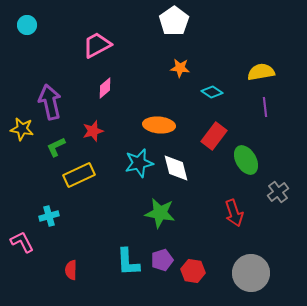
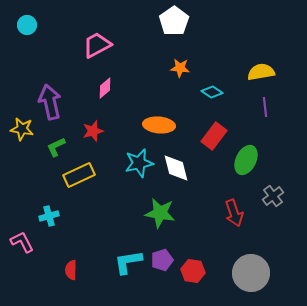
green ellipse: rotated 56 degrees clockwise
gray cross: moved 5 px left, 4 px down
cyan L-shape: rotated 84 degrees clockwise
